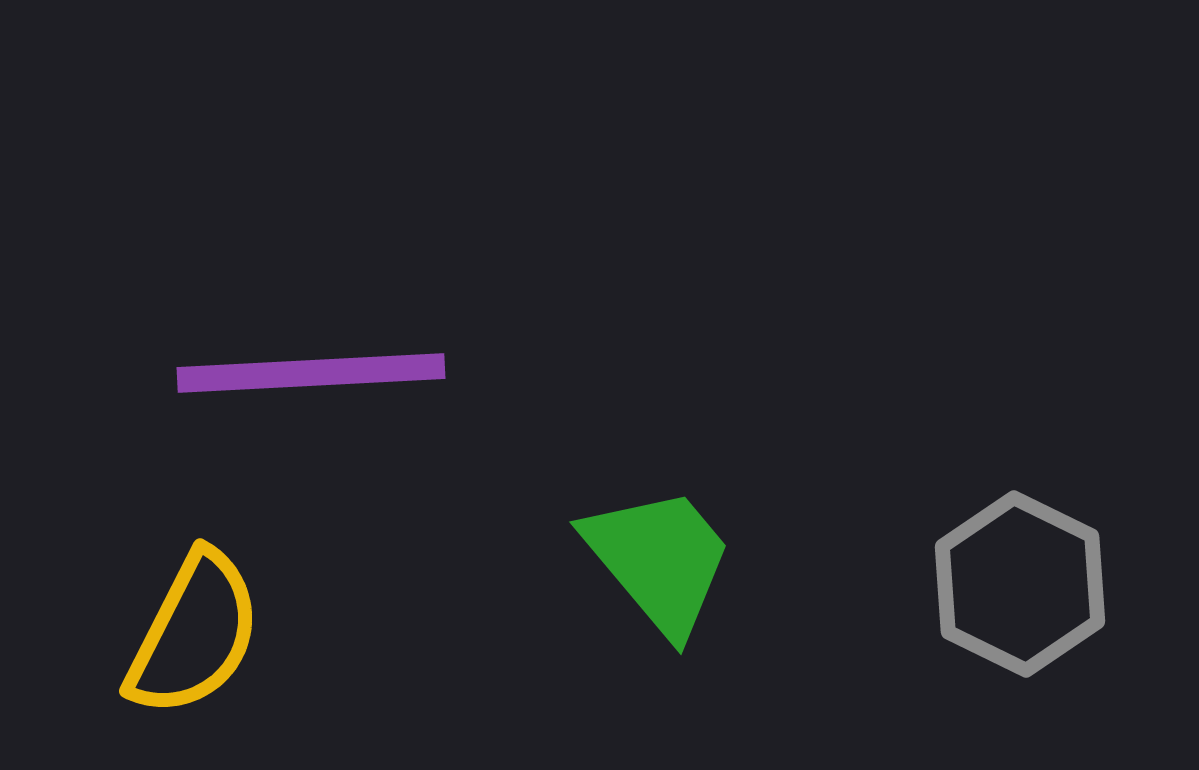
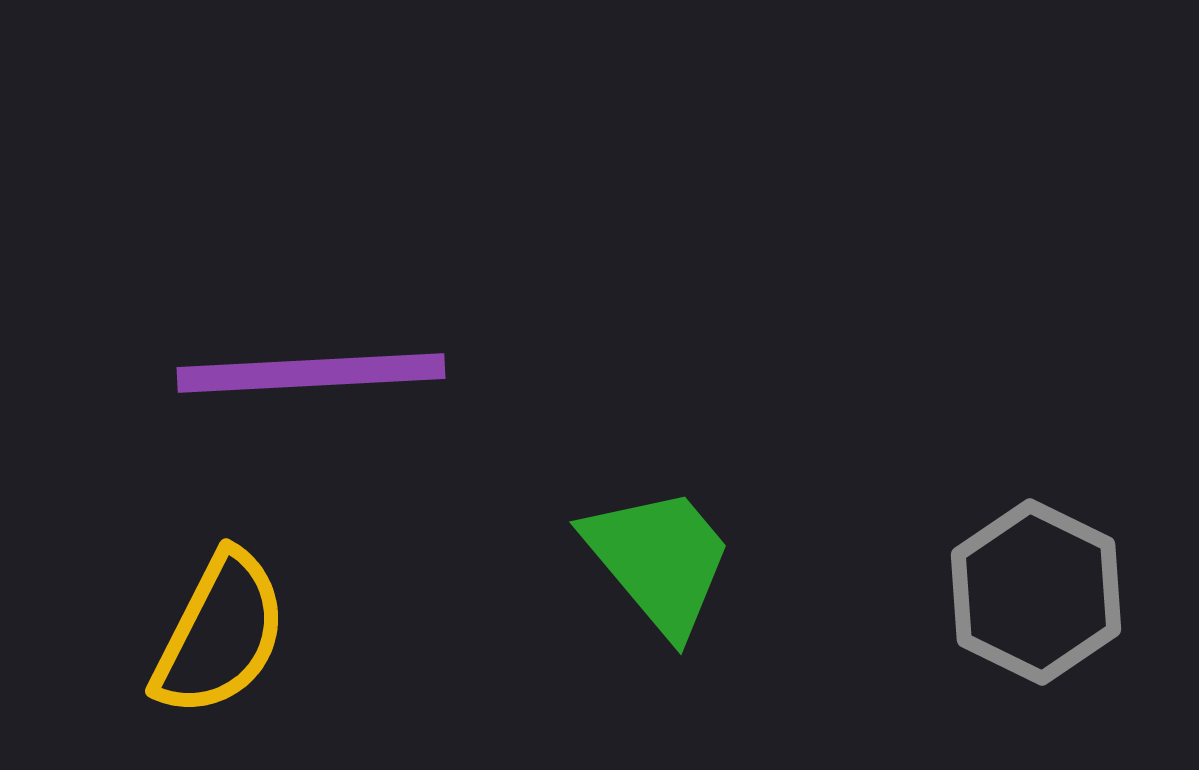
gray hexagon: moved 16 px right, 8 px down
yellow semicircle: moved 26 px right
